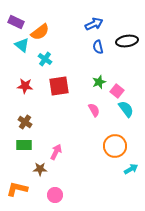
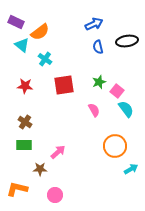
red square: moved 5 px right, 1 px up
pink arrow: moved 2 px right; rotated 21 degrees clockwise
